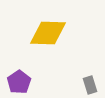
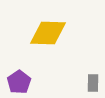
gray rectangle: moved 3 px right, 2 px up; rotated 18 degrees clockwise
